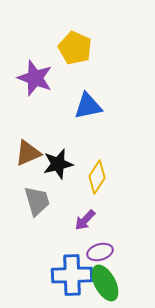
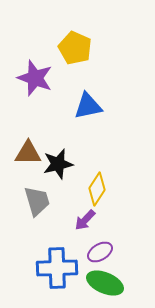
brown triangle: rotated 24 degrees clockwise
yellow diamond: moved 12 px down
purple ellipse: rotated 15 degrees counterclockwise
blue cross: moved 15 px left, 7 px up
green ellipse: rotated 39 degrees counterclockwise
